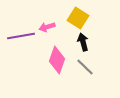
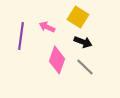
yellow square: moved 1 px up
pink arrow: rotated 42 degrees clockwise
purple line: rotated 72 degrees counterclockwise
black arrow: rotated 126 degrees clockwise
